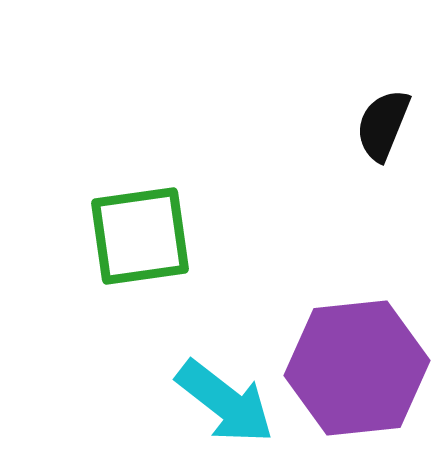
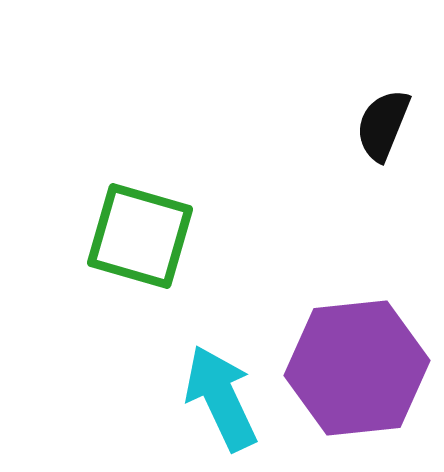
green square: rotated 24 degrees clockwise
cyan arrow: moved 4 px left, 4 px up; rotated 153 degrees counterclockwise
